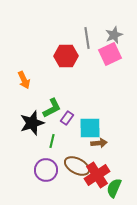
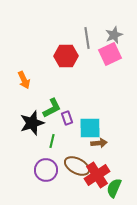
purple rectangle: rotated 56 degrees counterclockwise
